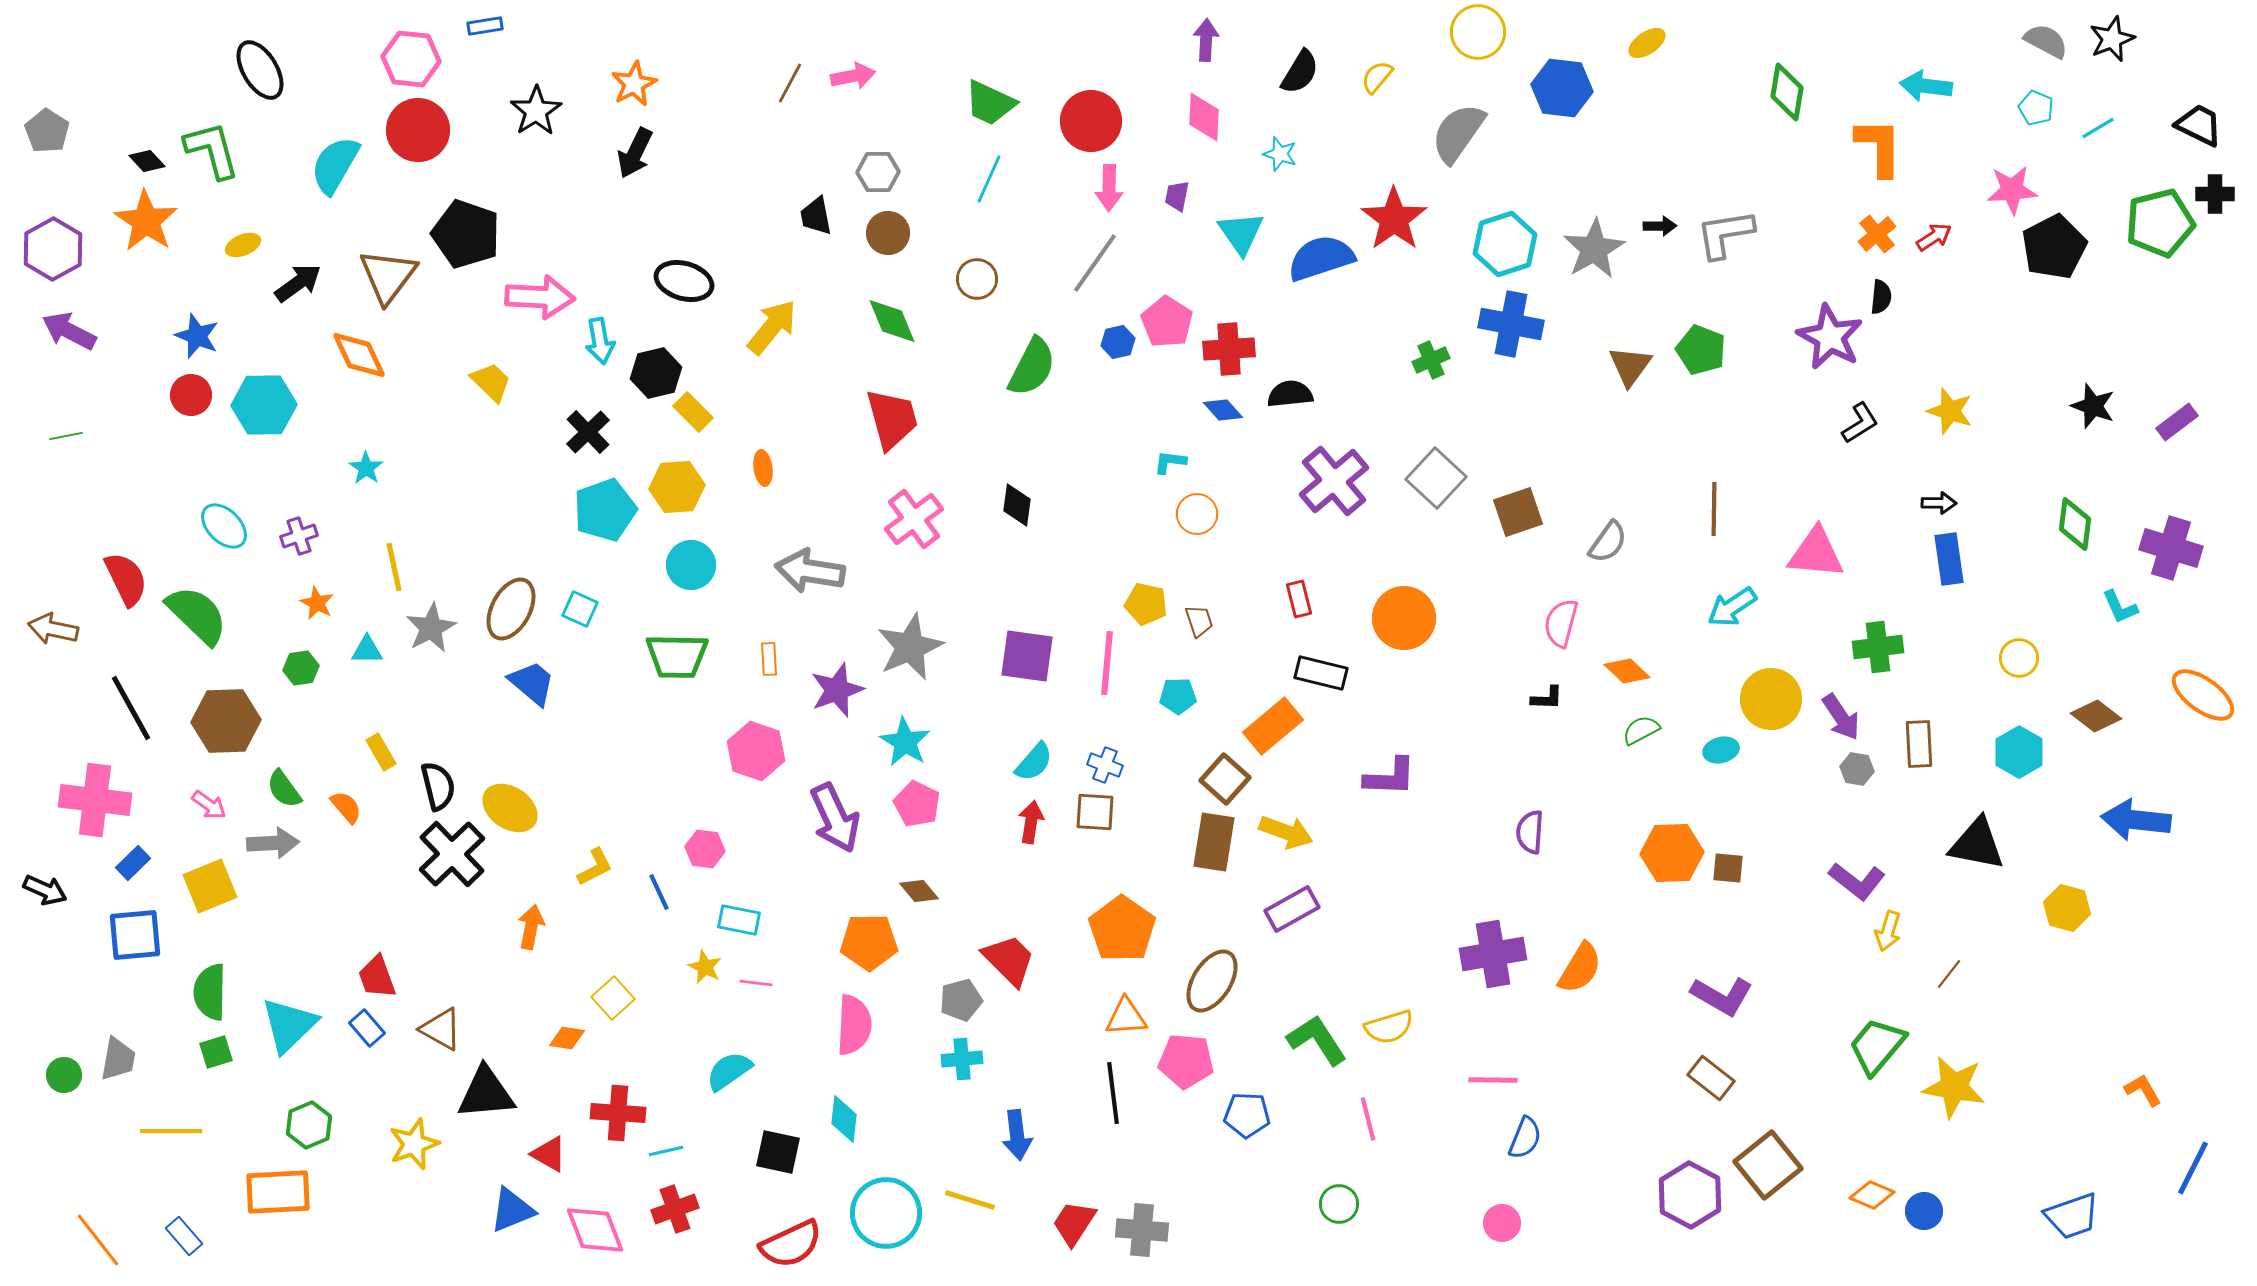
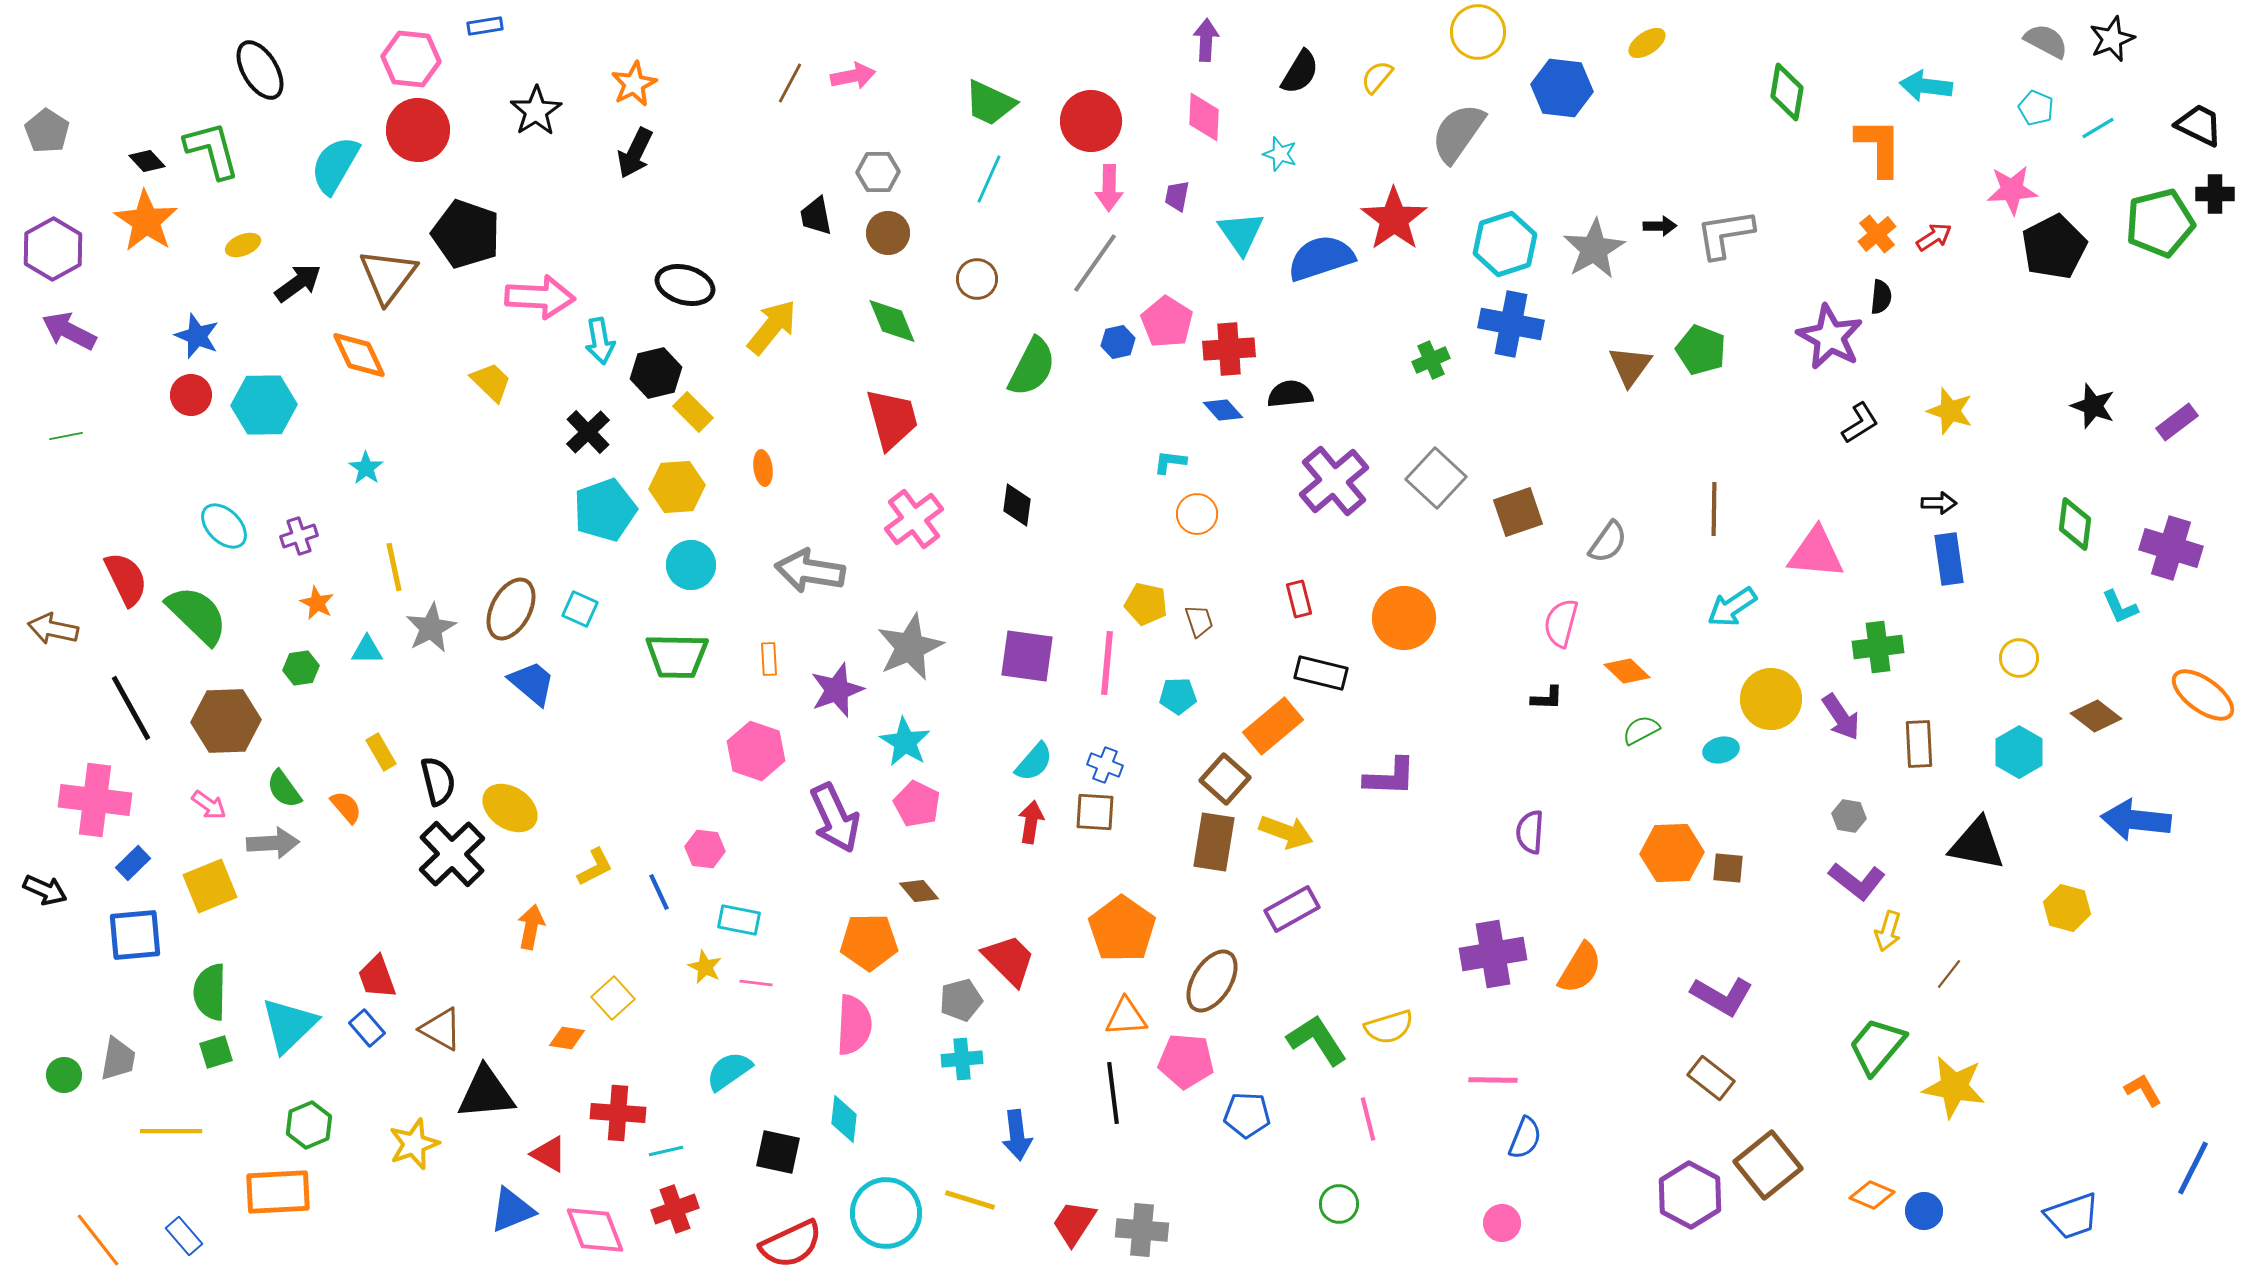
black ellipse at (684, 281): moved 1 px right, 4 px down
gray hexagon at (1857, 769): moved 8 px left, 47 px down
black semicircle at (438, 786): moved 5 px up
